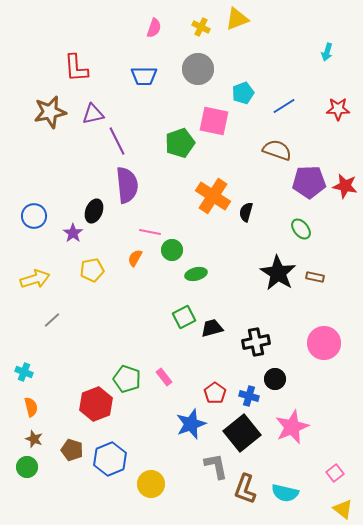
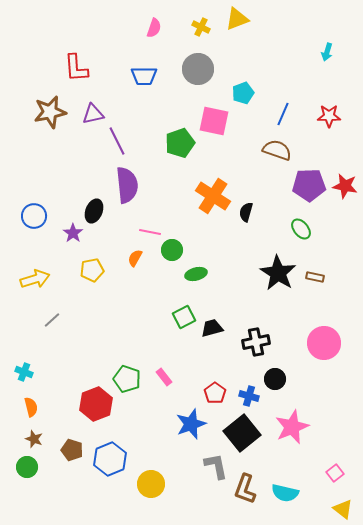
blue line at (284, 106): moved 1 px left, 8 px down; rotated 35 degrees counterclockwise
red star at (338, 109): moved 9 px left, 7 px down
purple pentagon at (309, 182): moved 3 px down
